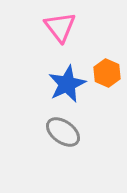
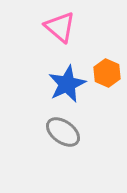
pink triangle: rotated 12 degrees counterclockwise
